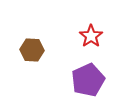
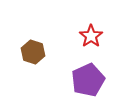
brown hexagon: moved 1 px right, 2 px down; rotated 15 degrees clockwise
